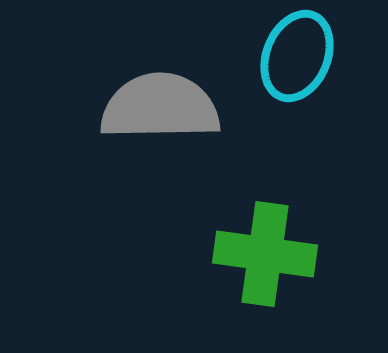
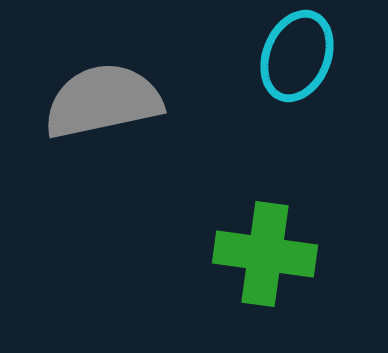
gray semicircle: moved 57 px left, 6 px up; rotated 11 degrees counterclockwise
